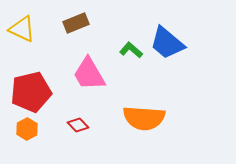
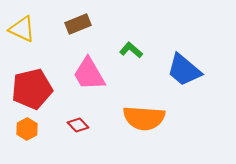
brown rectangle: moved 2 px right, 1 px down
blue trapezoid: moved 17 px right, 27 px down
red pentagon: moved 1 px right, 3 px up
